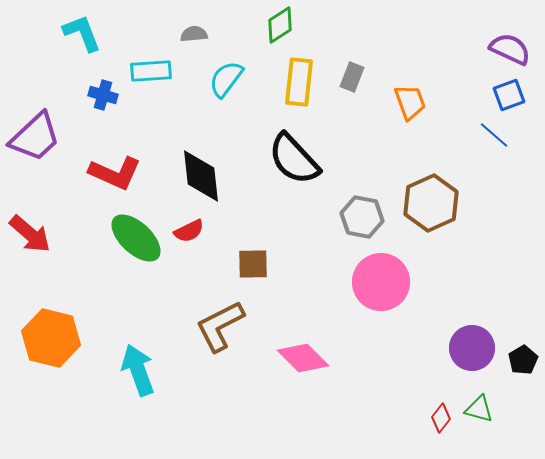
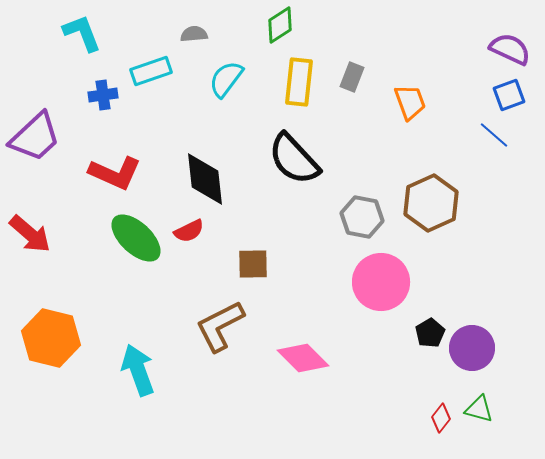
cyan rectangle: rotated 15 degrees counterclockwise
blue cross: rotated 24 degrees counterclockwise
black diamond: moved 4 px right, 3 px down
black pentagon: moved 93 px left, 27 px up
